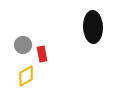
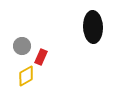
gray circle: moved 1 px left, 1 px down
red rectangle: moved 1 px left, 3 px down; rotated 35 degrees clockwise
